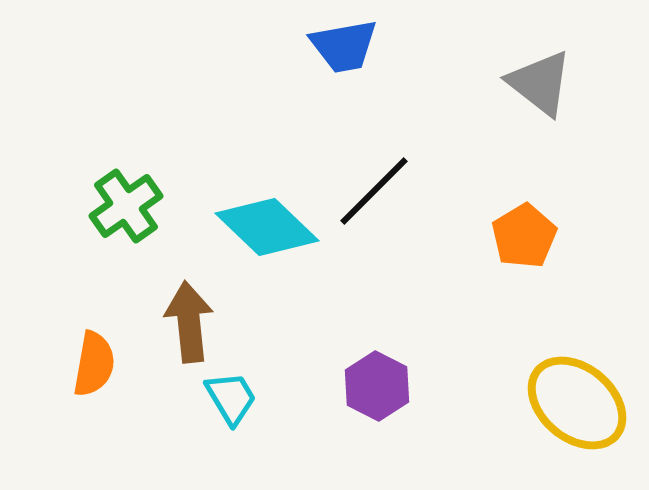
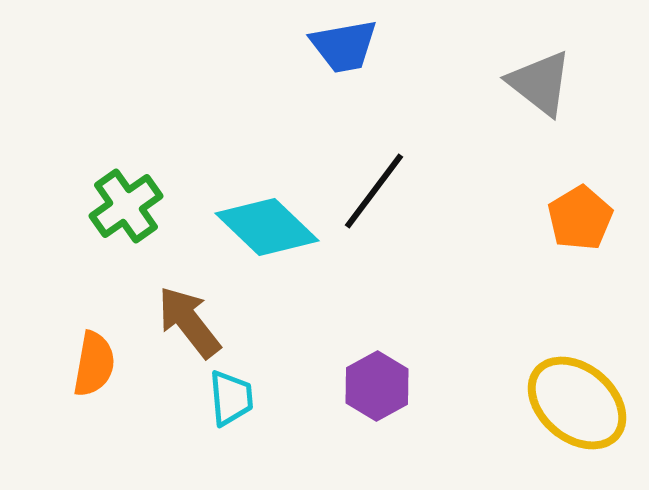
black line: rotated 8 degrees counterclockwise
orange pentagon: moved 56 px right, 18 px up
brown arrow: rotated 32 degrees counterclockwise
purple hexagon: rotated 4 degrees clockwise
cyan trapezoid: rotated 26 degrees clockwise
